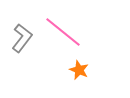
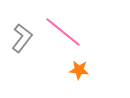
orange star: rotated 18 degrees counterclockwise
